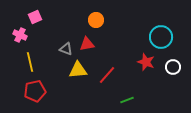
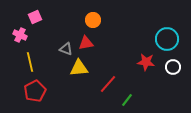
orange circle: moved 3 px left
cyan circle: moved 6 px right, 2 px down
red triangle: moved 1 px left, 1 px up
red star: rotated 12 degrees counterclockwise
yellow triangle: moved 1 px right, 2 px up
red line: moved 1 px right, 9 px down
red pentagon: rotated 15 degrees counterclockwise
green line: rotated 32 degrees counterclockwise
